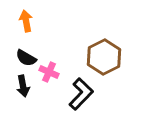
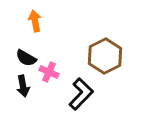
orange arrow: moved 9 px right
brown hexagon: moved 1 px right, 1 px up
